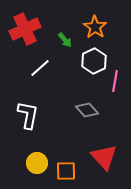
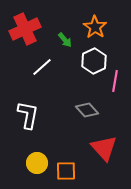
white line: moved 2 px right, 1 px up
red triangle: moved 9 px up
